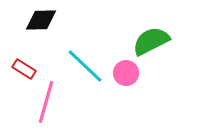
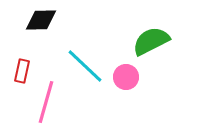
red rectangle: moved 2 px left, 2 px down; rotated 70 degrees clockwise
pink circle: moved 4 px down
